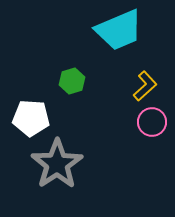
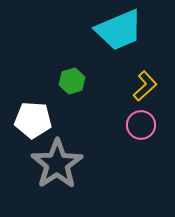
white pentagon: moved 2 px right, 2 px down
pink circle: moved 11 px left, 3 px down
